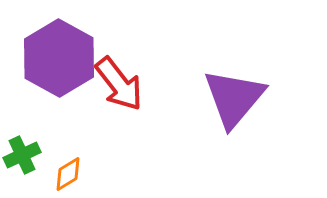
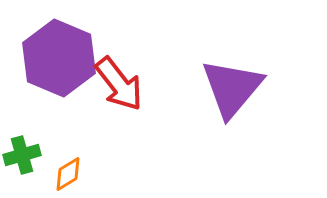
purple hexagon: rotated 6 degrees counterclockwise
purple triangle: moved 2 px left, 10 px up
green cross: rotated 9 degrees clockwise
